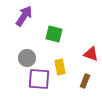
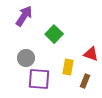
green square: rotated 30 degrees clockwise
gray circle: moved 1 px left
yellow rectangle: moved 8 px right; rotated 21 degrees clockwise
